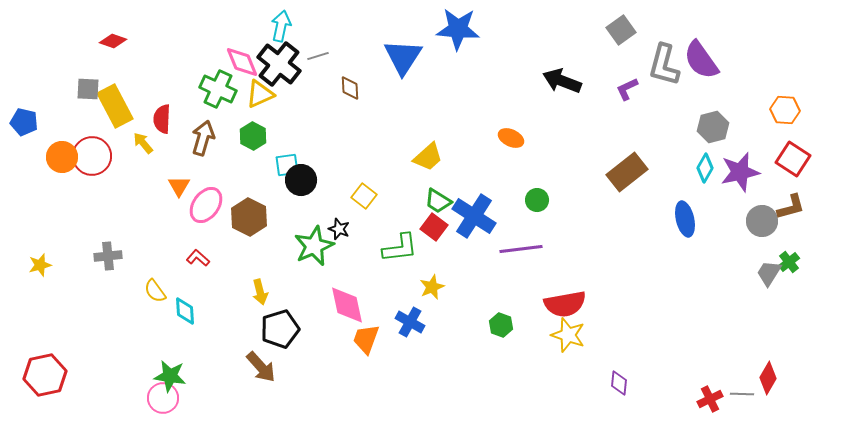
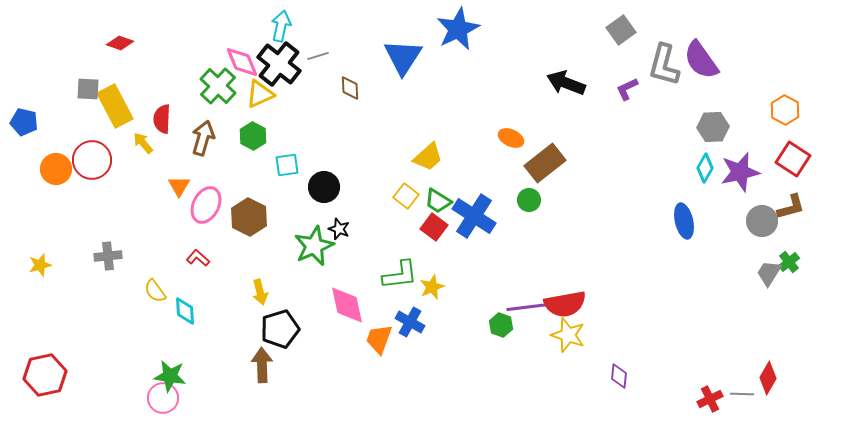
blue star at (458, 29): rotated 30 degrees counterclockwise
red diamond at (113, 41): moved 7 px right, 2 px down
black arrow at (562, 81): moved 4 px right, 2 px down
green cross at (218, 89): moved 3 px up; rotated 18 degrees clockwise
orange hexagon at (785, 110): rotated 24 degrees clockwise
gray hexagon at (713, 127): rotated 12 degrees clockwise
red circle at (92, 156): moved 4 px down
orange circle at (62, 157): moved 6 px left, 12 px down
brown rectangle at (627, 172): moved 82 px left, 9 px up
black circle at (301, 180): moved 23 px right, 7 px down
yellow square at (364, 196): moved 42 px right
green circle at (537, 200): moved 8 px left
pink ellipse at (206, 205): rotated 9 degrees counterclockwise
blue ellipse at (685, 219): moved 1 px left, 2 px down
green L-shape at (400, 248): moved 27 px down
purple line at (521, 249): moved 7 px right, 58 px down
orange trapezoid at (366, 339): moved 13 px right
brown arrow at (261, 367): moved 1 px right, 2 px up; rotated 140 degrees counterclockwise
purple diamond at (619, 383): moved 7 px up
